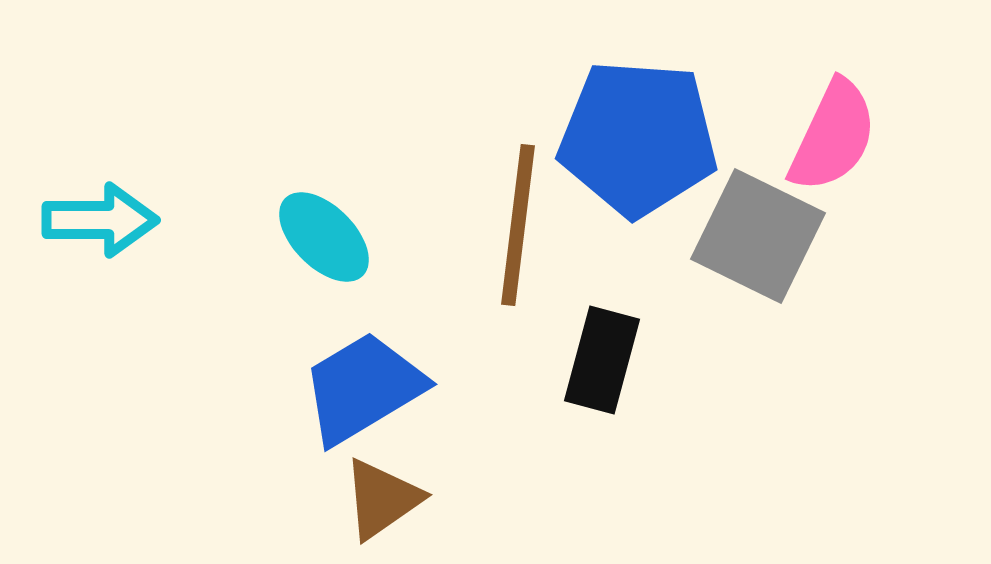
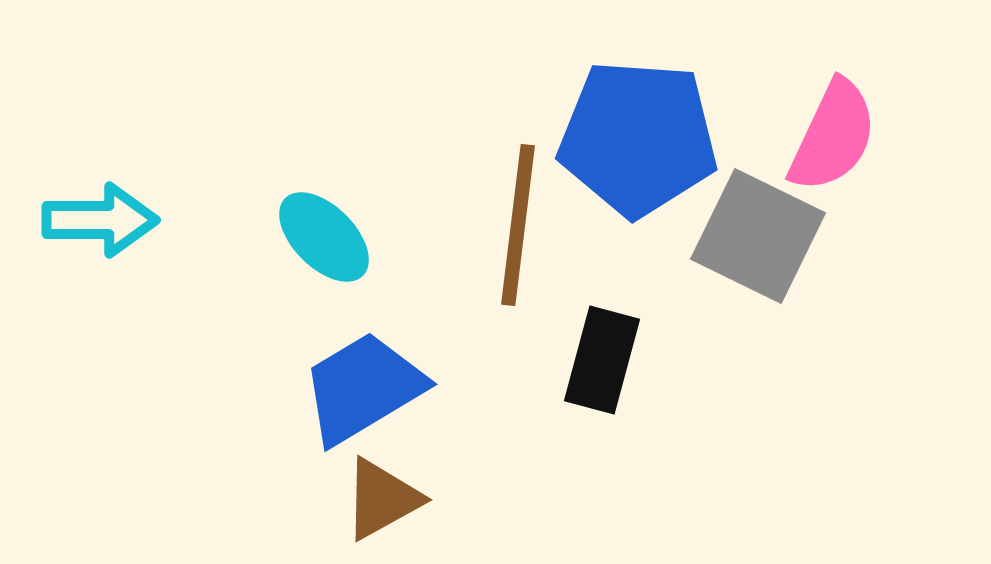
brown triangle: rotated 6 degrees clockwise
